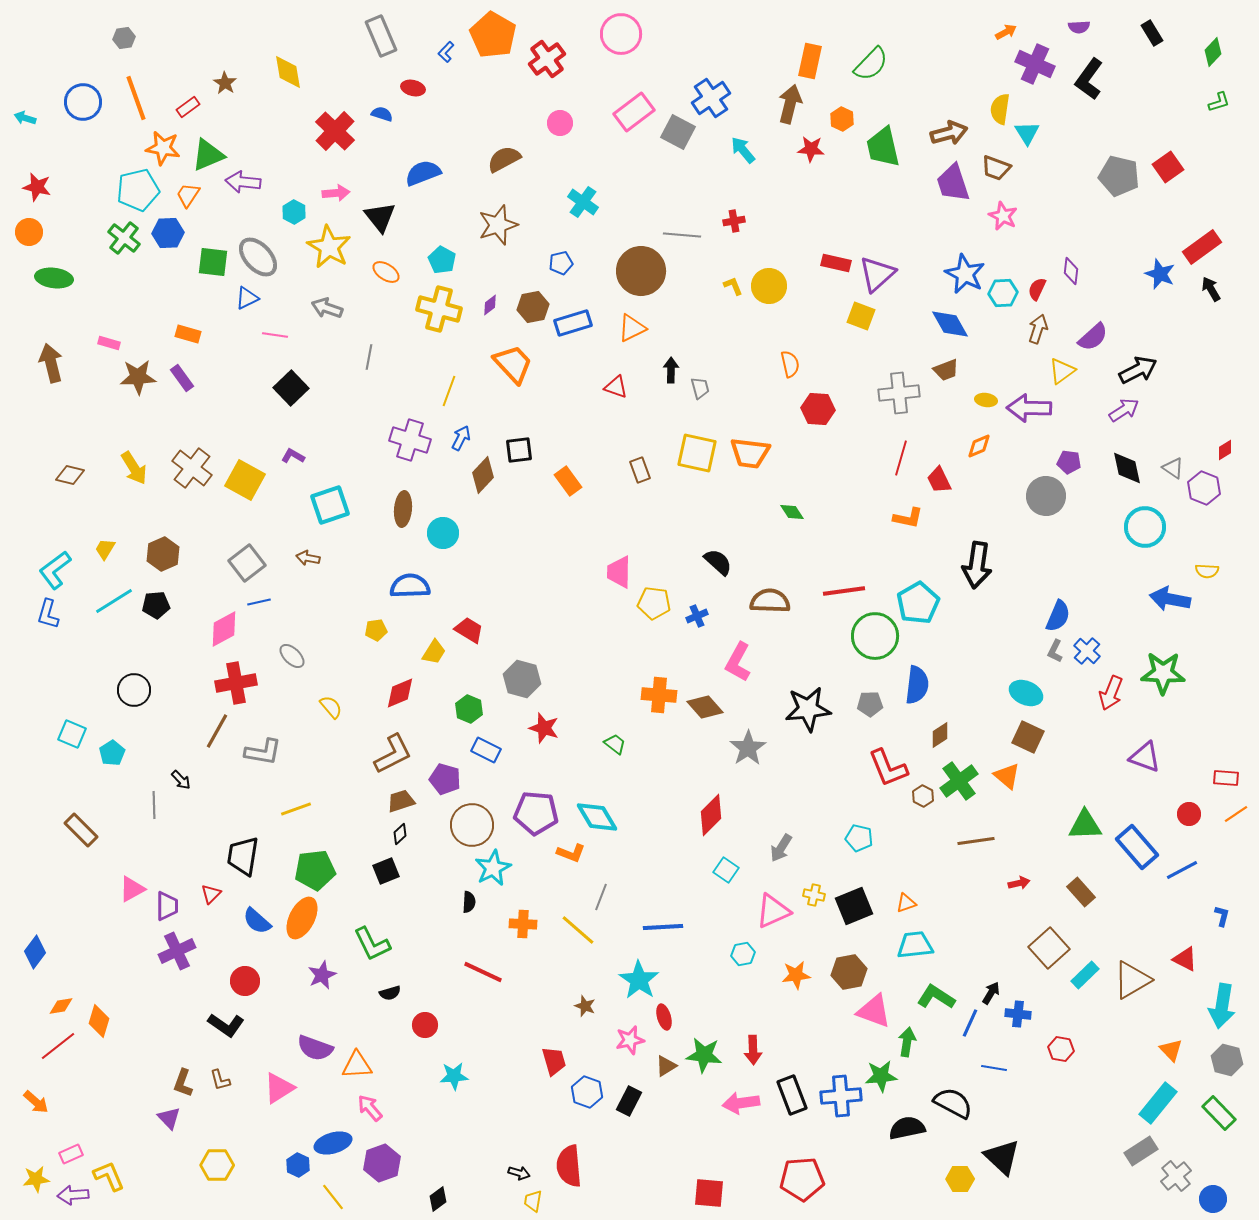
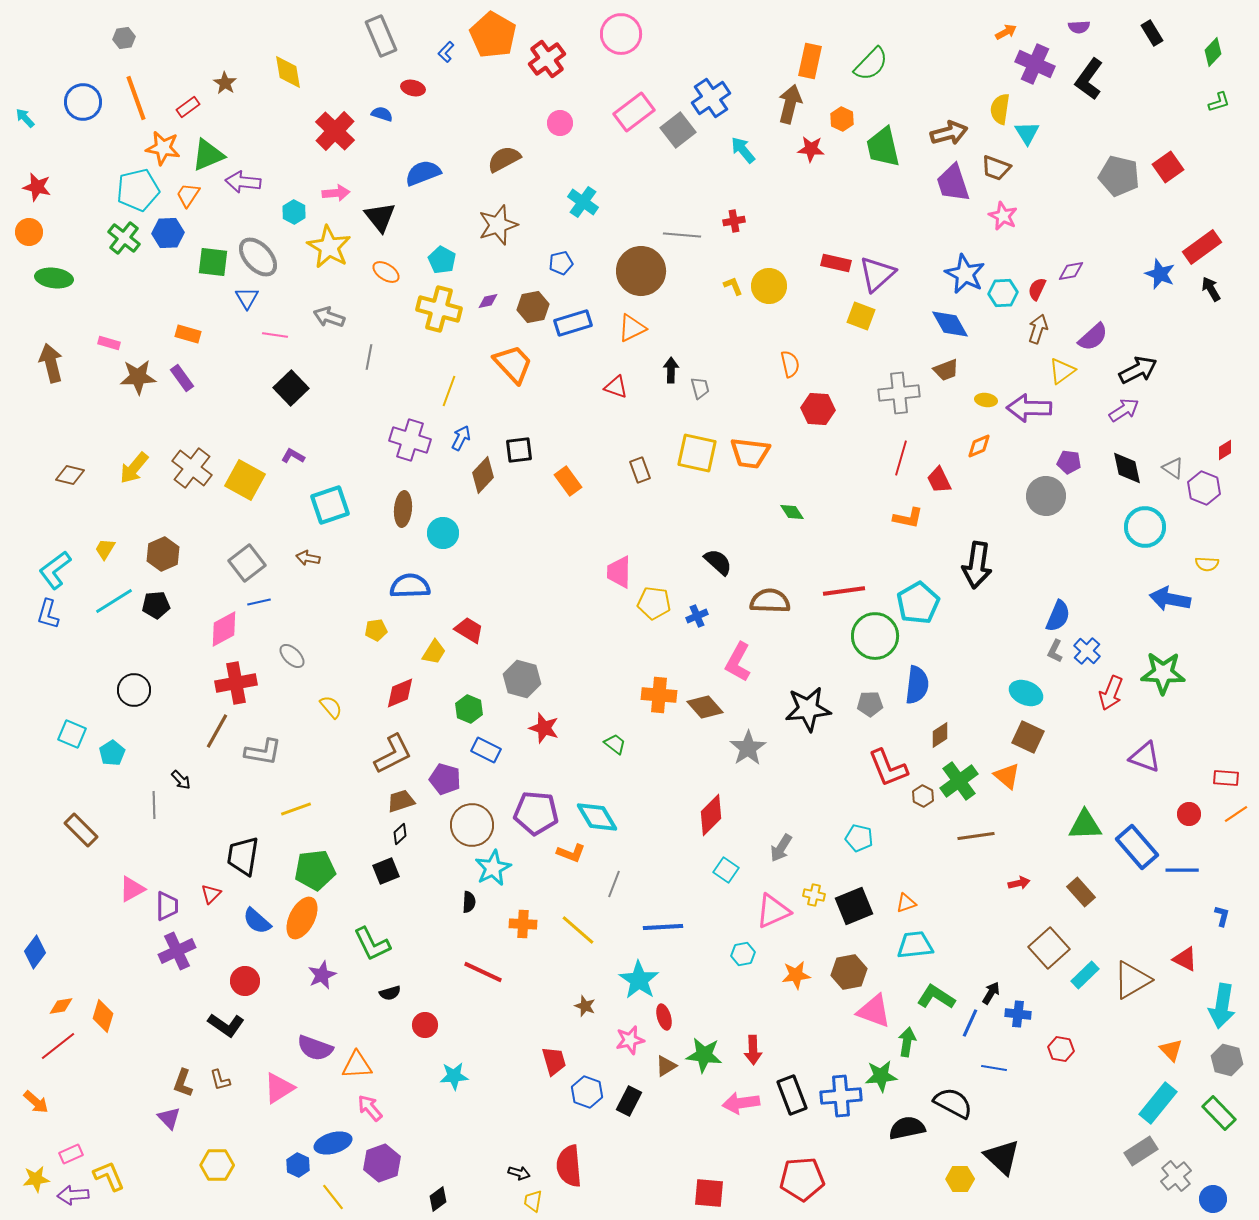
cyan arrow at (25, 118): rotated 30 degrees clockwise
gray square at (678, 132): moved 2 px up; rotated 24 degrees clockwise
purple diamond at (1071, 271): rotated 72 degrees clockwise
blue triangle at (247, 298): rotated 35 degrees counterclockwise
purple diamond at (490, 305): moved 2 px left, 4 px up; rotated 25 degrees clockwise
gray arrow at (327, 308): moved 2 px right, 9 px down
yellow arrow at (134, 468): rotated 72 degrees clockwise
yellow semicircle at (1207, 571): moved 7 px up
brown line at (976, 841): moved 5 px up
blue line at (1182, 870): rotated 28 degrees clockwise
gray line at (601, 897): moved 13 px right, 13 px up
orange diamond at (99, 1021): moved 4 px right, 5 px up
